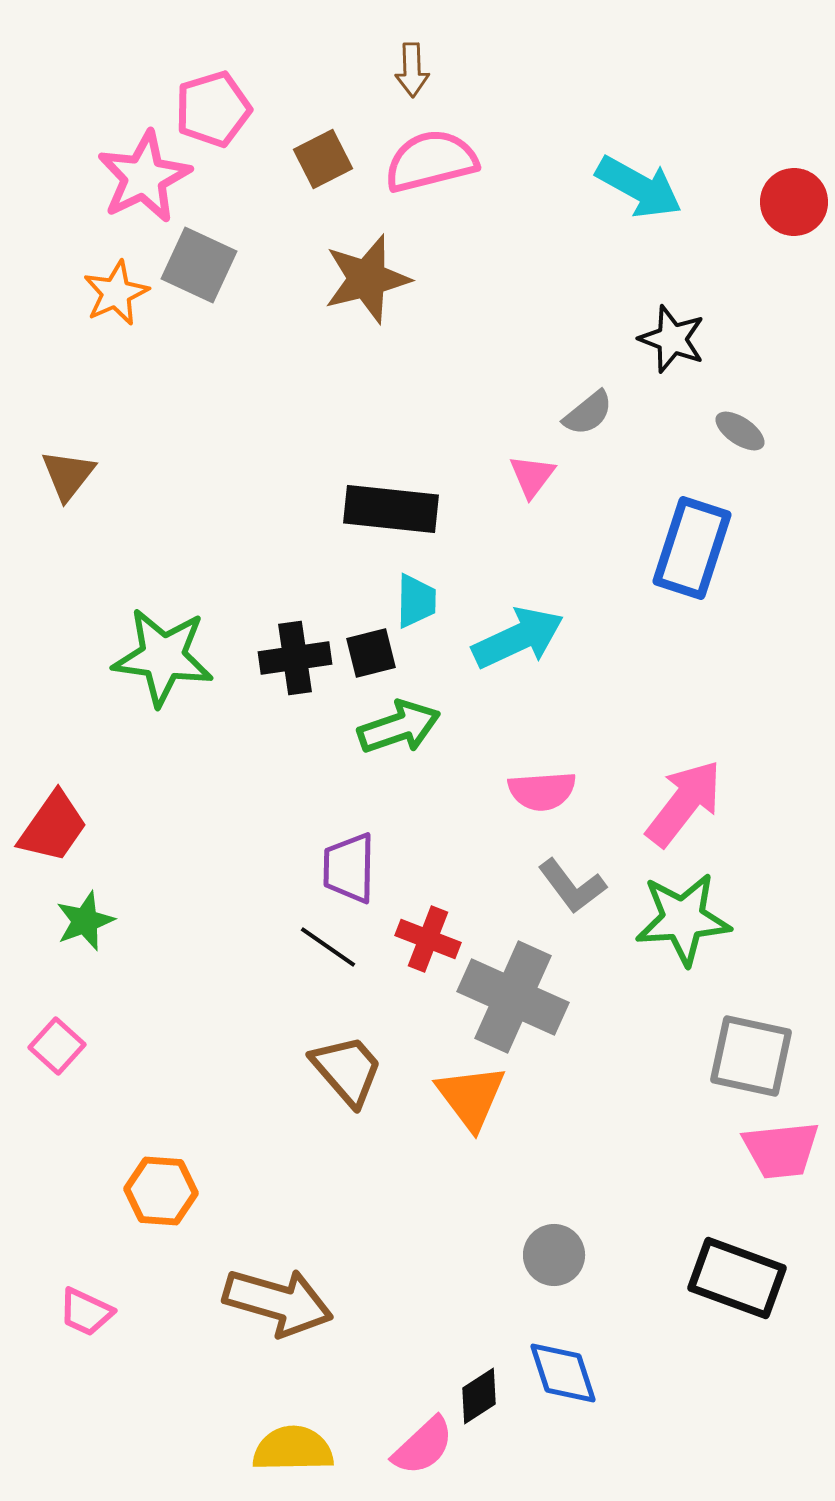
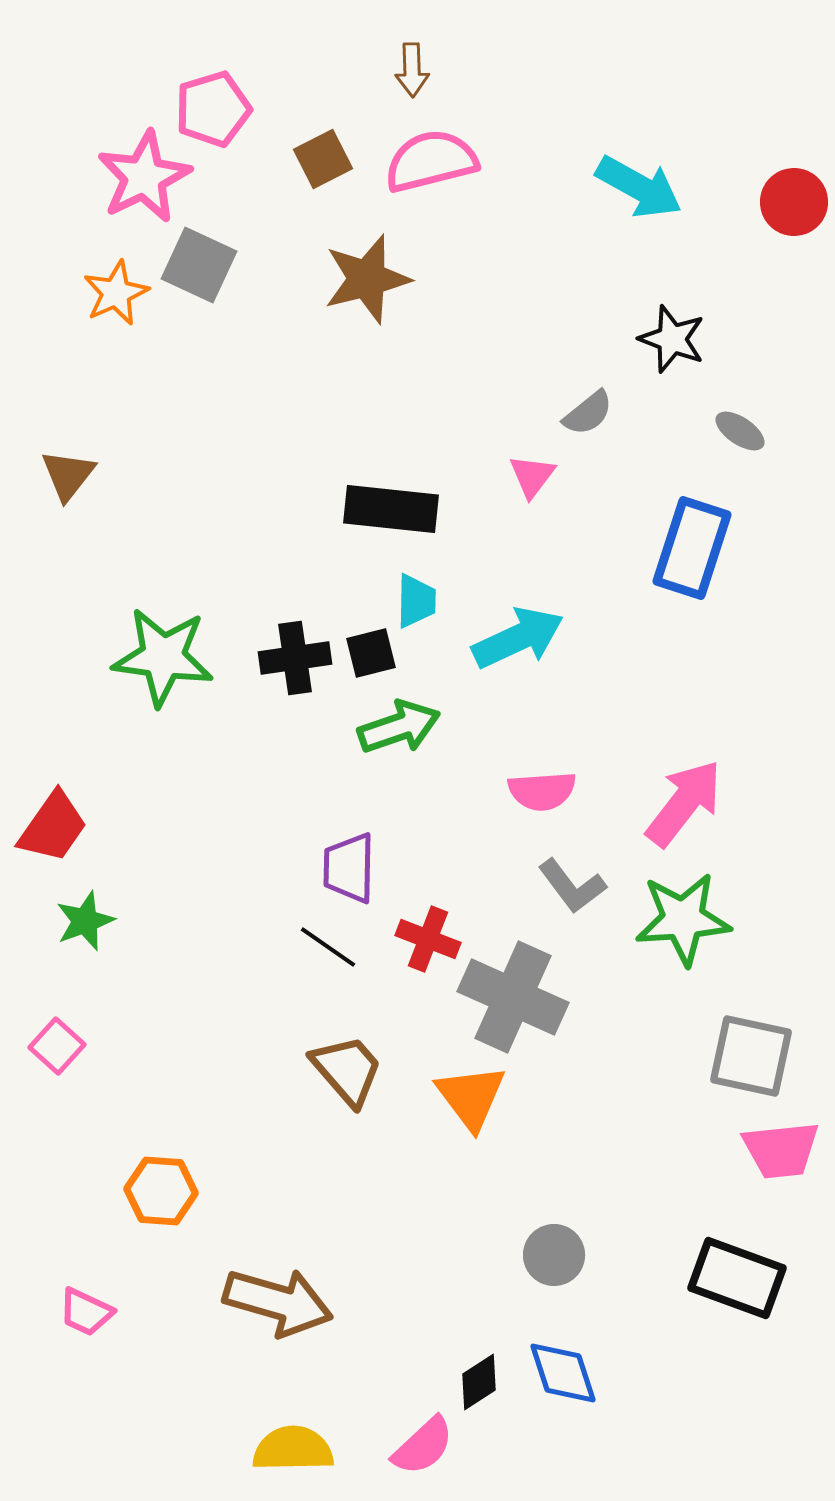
black diamond at (479, 1396): moved 14 px up
